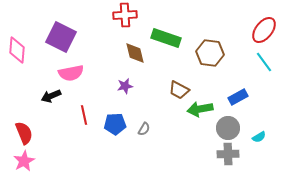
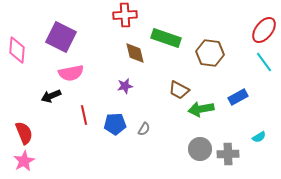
green arrow: moved 1 px right
gray circle: moved 28 px left, 21 px down
